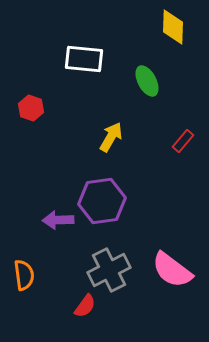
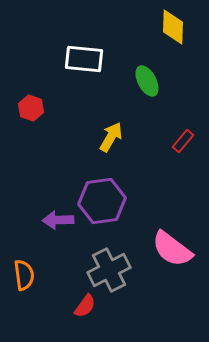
pink semicircle: moved 21 px up
